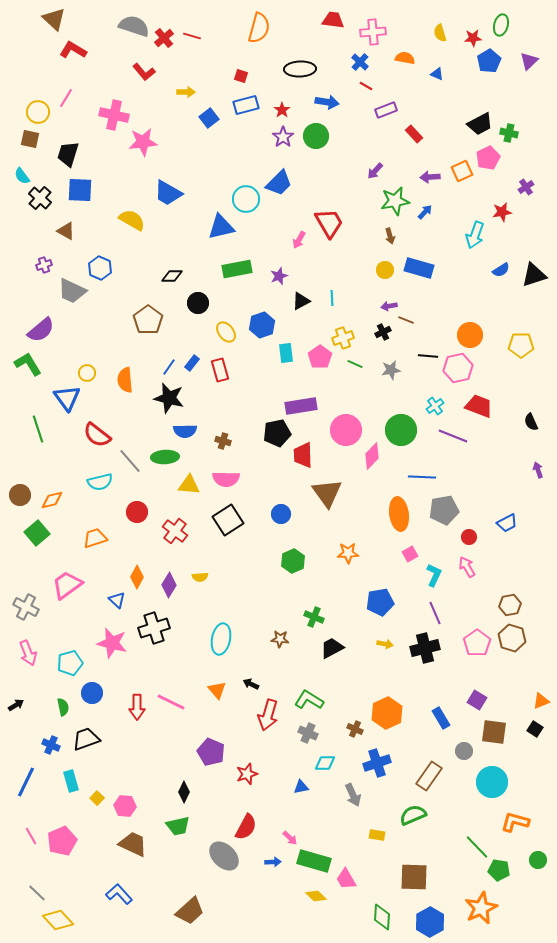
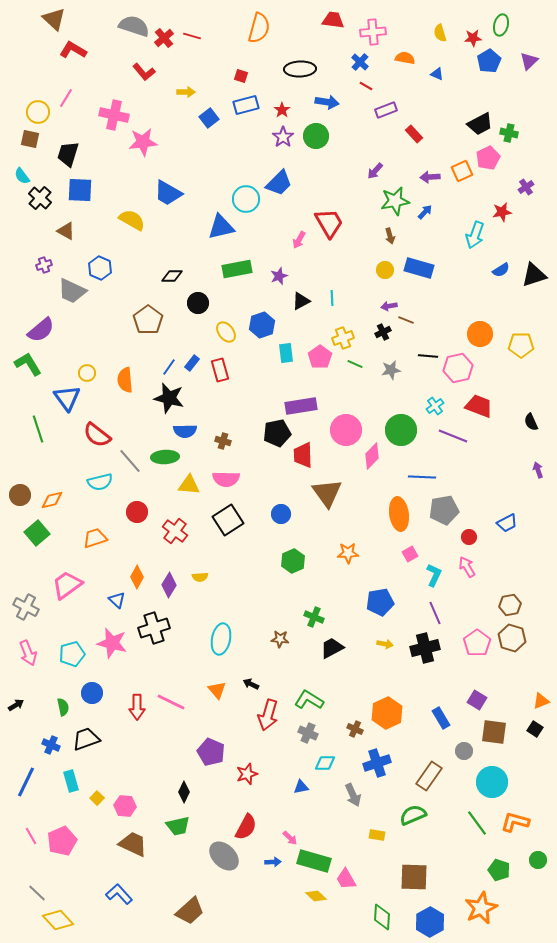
orange circle at (470, 335): moved 10 px right, 1 px up
cyan pentagon at (70, 663): moved 2 px right, 9 px up
green line at (477, 847): moved 24 px up; rotated 8 degrees clockwise
green pentagon at (499, 870): rotated 10 degrees clockwise
